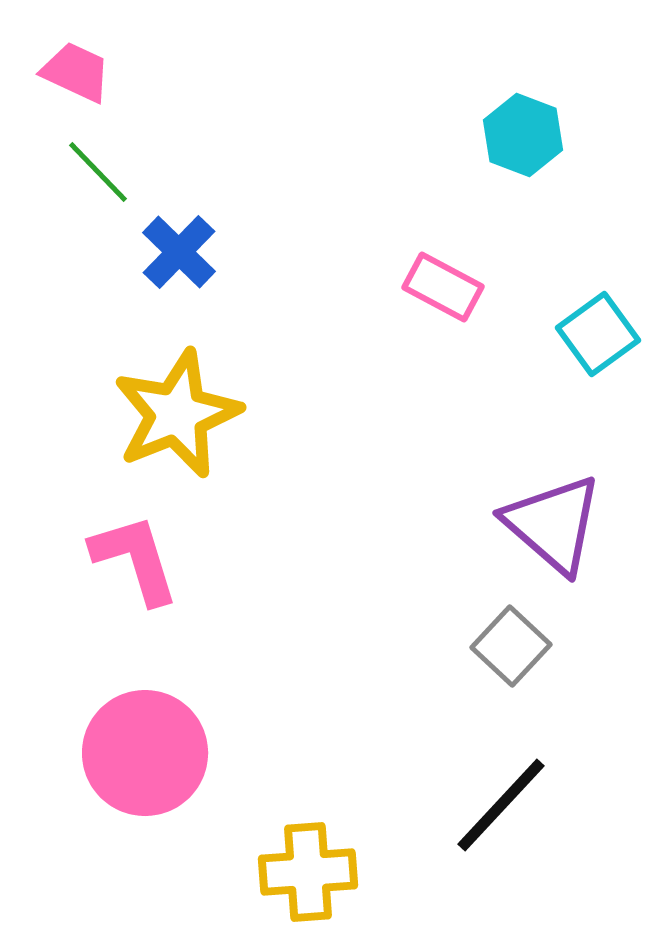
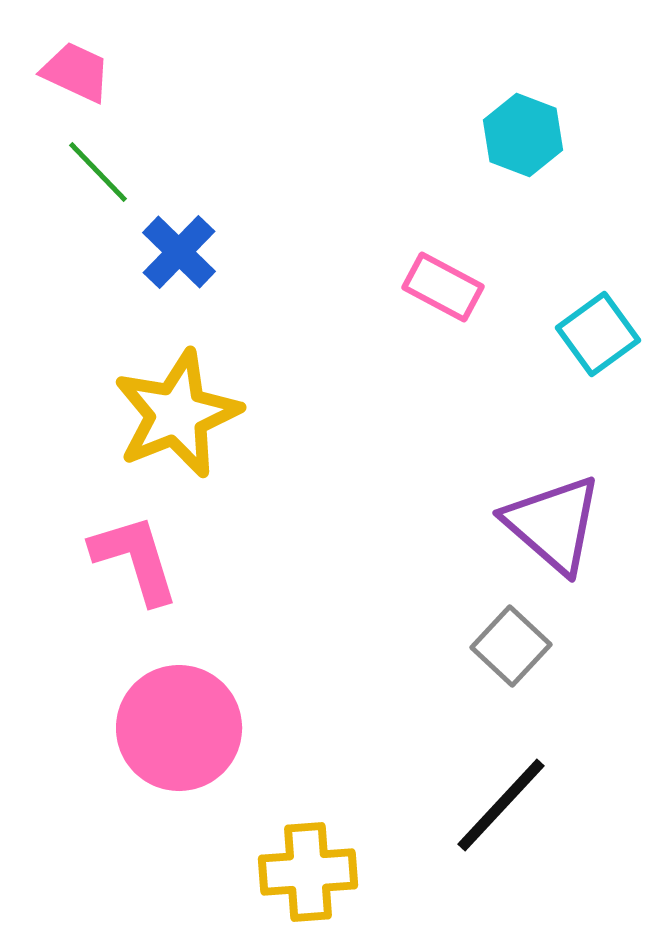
pink circle: moved 34 px right, 25 px up
